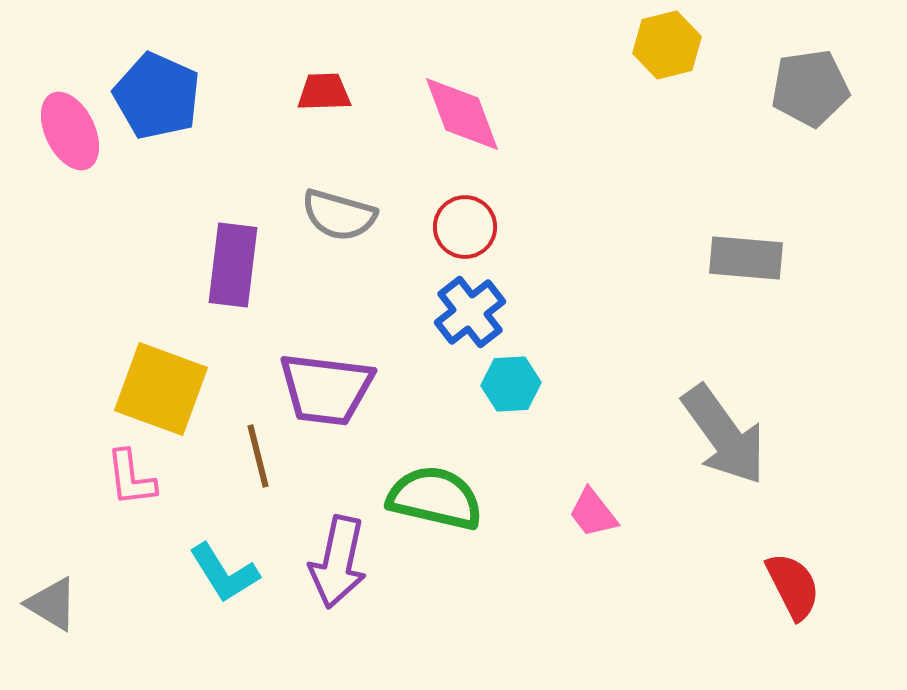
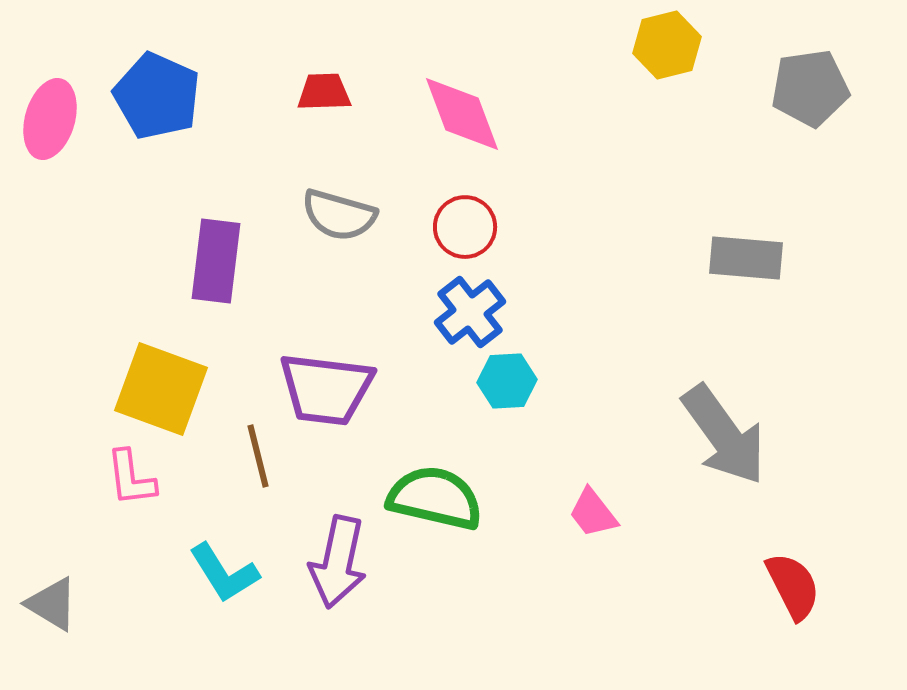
pink ellipse: moved 20 px left, 12 px up; rotated 42 degrees clockwise
purple rectangle: moved 17 px left, 4 px up
cyan hexagon: moved 4 px left, 3 px up
